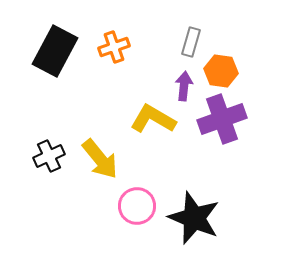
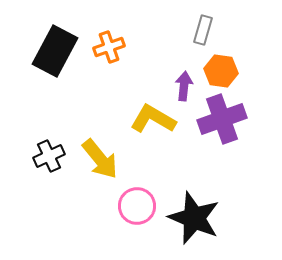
gray rectangle: moved 12 px right, 12 px up
orange cross: moved 5 px left
